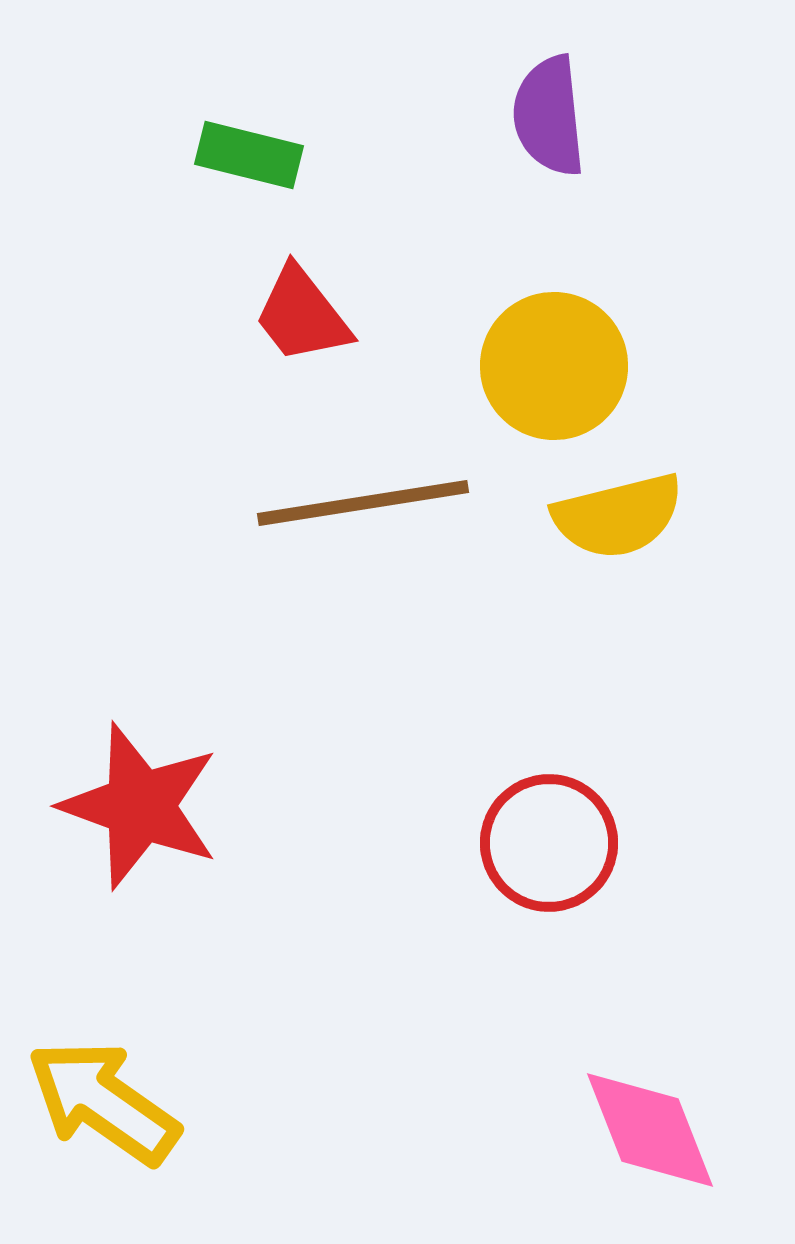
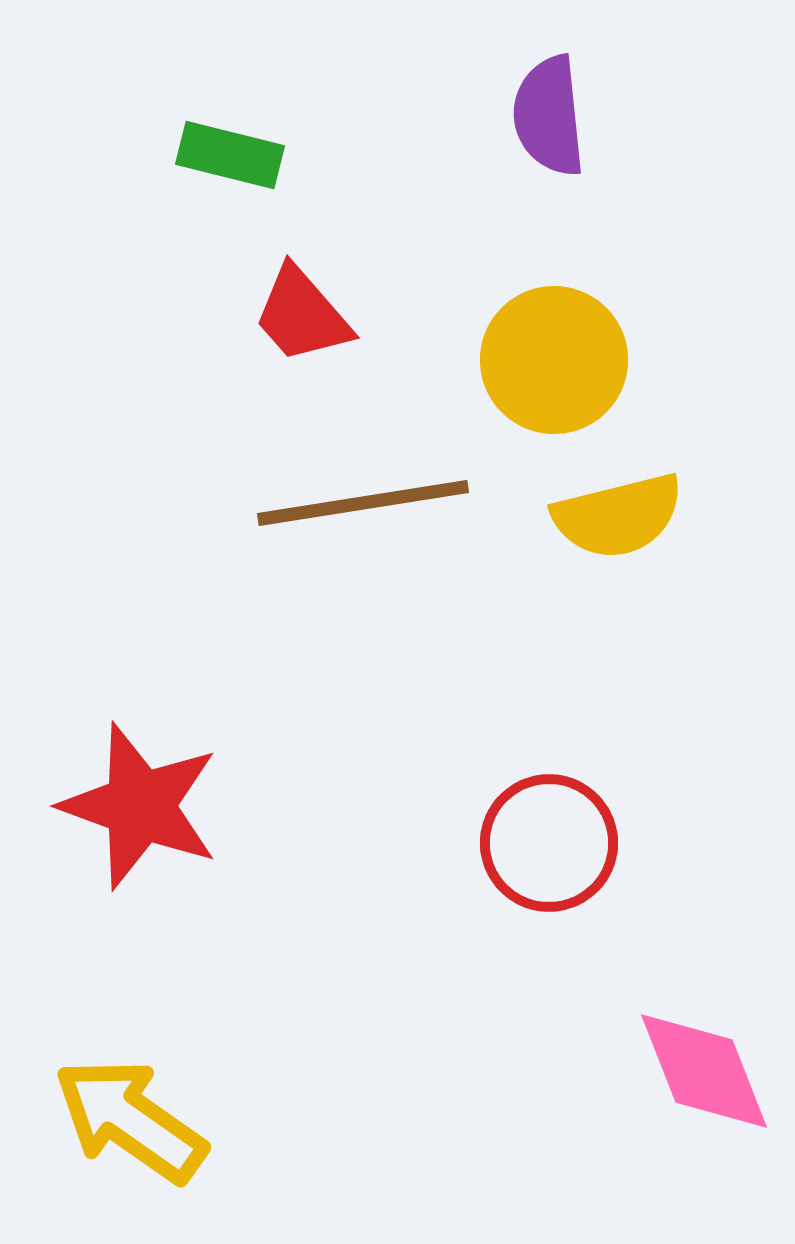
green rectangle: moved 19 px left
red trapezoid: rotated 3 degrees counterclockwise
yellow circle: moved 6 px up
yellow arrow: moved 27 px right, 18 px down
pink diamond: moved 54 px right, 59 px up
